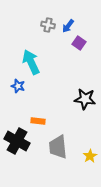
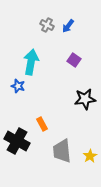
gray cross: moved 1 px left; rotated 16 degrees clockwise
purple square: moved 5 px left, 17 px down
cyan arrow: rotated 35 degrees clockwise
black star: rotated 15 degrees counterclockwise
orange rectangle: moved 4 px right, 3 px down; rotated 56 degrees clockwise
gray trapezoid: moved 4 px right, 4 px down
